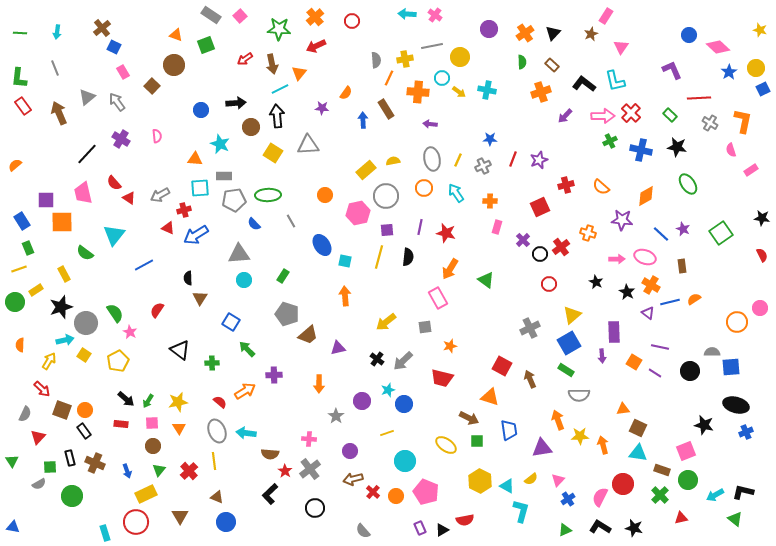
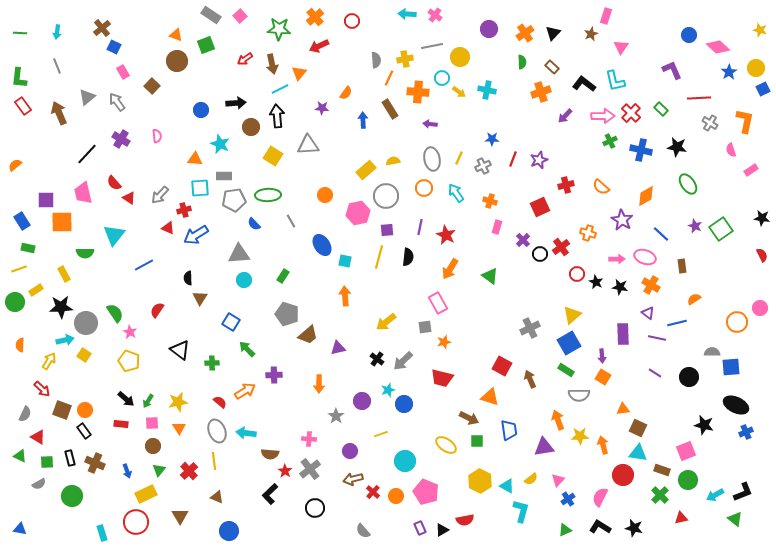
pink rectangle at (606, 16): rotated 14 degrees counterclockwise
red arrow at (316, 46): moved 3 px right
brown circle at (174, 65): moved 3 px right, 4 px up
brown rectangle at (552, 65): moved 2 px down
gray line at (55, 68): moved 2 px right, 2 px up
brown rectangle at (386, 109): moved 4 px right
green rectangle at (670, 115): moved 9 px left, 6 px up
orange L-shape at (743, 121): moved 2 px right
blue star at (490, 139): moved 2 px right
yellow square at (273, 153): moved 3 px down
yellow line at (458, 160): moved 1 px right, 2 px up
gray arrow at (160, 195): rotated 18 degrees counterclockwise
orange cross at (490, 201): rotated 16 degrees clockwise
purple star at (622, 220): rotated 25 degrees clockwise
purple star at (683, 229): moved 12 px right, 3 px up
red star at (446, 233): moved 2 px down; rotated 12 degrees clockwise
green square at (721, 233): moved 4 px up
green rectangle at (28, 248): rotated 56 degrees counterclockwise
green semicircle at (85, 253): rotated 36 degrees counterclockwise
green triangle at (486, 280): moved 4 px right, 4 px up
red circle at (549, 284): moved 28 px right, 10 px up
black star at (627, 292): moved 7 px left, 5 px up; rotated 21 degrees counterclockwise
pink rectangle at (438, 298): moved 5 px down
blue line at (670, 302): moved 7 px right, 21 px down
black star at (61, 307): rotated 15 degrees clockwise
purple rectangle at (614, 332): moved 9 px right, 2 px down
orange star at (450, 346): moved 6 px left, 4 px up
purple line at (660, 347): moved 3 px left, 9 px up
yellow pentagon at (118, 361): moved 11 px right; rotated 25 degrees counterclockwise
orange square at (634, 362): moved 31 px left, 15 px down
black circle at (690, 371): moved 1 px left, 6 px down
black ellipse at (736, 405): rotated 10 degrees clockwise
yellow line at (387, 433): moved 6 px left, 1 px down
red triangle at (38, 437): rotated 42 degrees counterclockwise
purple triangle at (542, 448): moved 2 px right, 1 px up
green triangle at (12, 461): moved 8 px right, 5 px up; rotated 32 degrees counterclockwise
green square at (50, 467): moved 3 px left, 5 px up
red circle at (623, 484): moved 9 px up
black L-shape at (743, 492): rotated 145 degrees clockwise
blue circle at (226, 522): moved 3 px right, 9 px down
blue triangle at (13, 527): moved 7 px right, 2 px down
cyan rectangle at (105, 533): moved 3 px left
